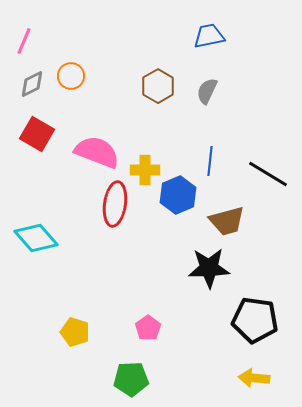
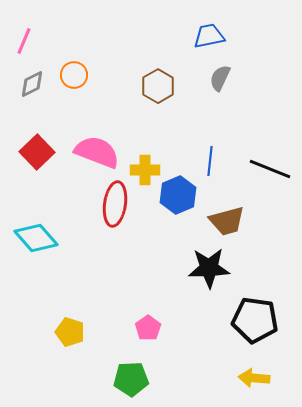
orange circle: moved 3 px right, 1 px up
gray semicircle: moved 13 px right, 13 px up
red square: moved 18 px down; rotated 16 degrees clockwise
black line: moved 2 px right, 5 px up; rotated 9 degrees counterclockwise
yellow pentagon: moved 5 px left
